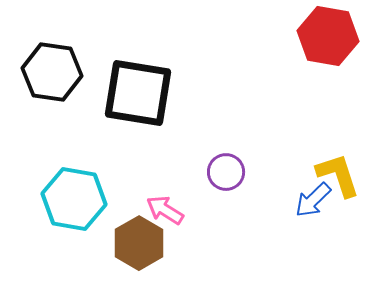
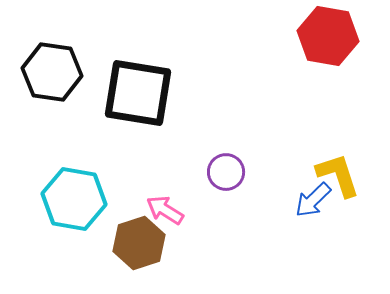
brown hexagon: rotated 12 degrees clockwise
